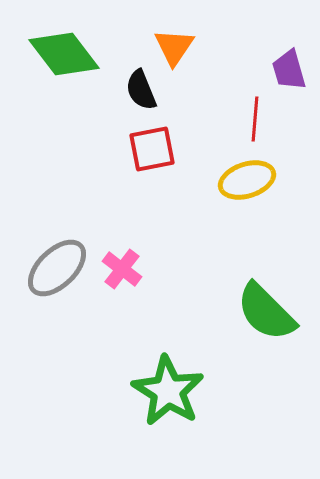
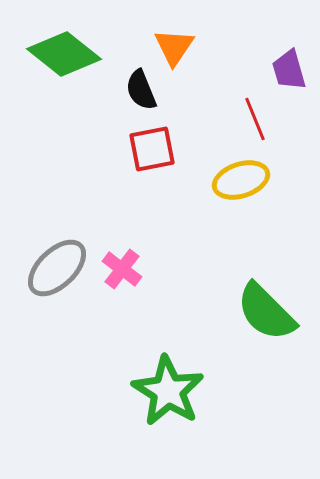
green diamond: rotated 14 degrees counterclockwise
red line: rotated 27 degrees counterclockwise
yellow ellipse: moved 6 px left
